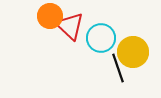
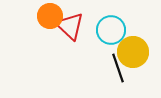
cyan circle: moved 10 px right, 8 px up
